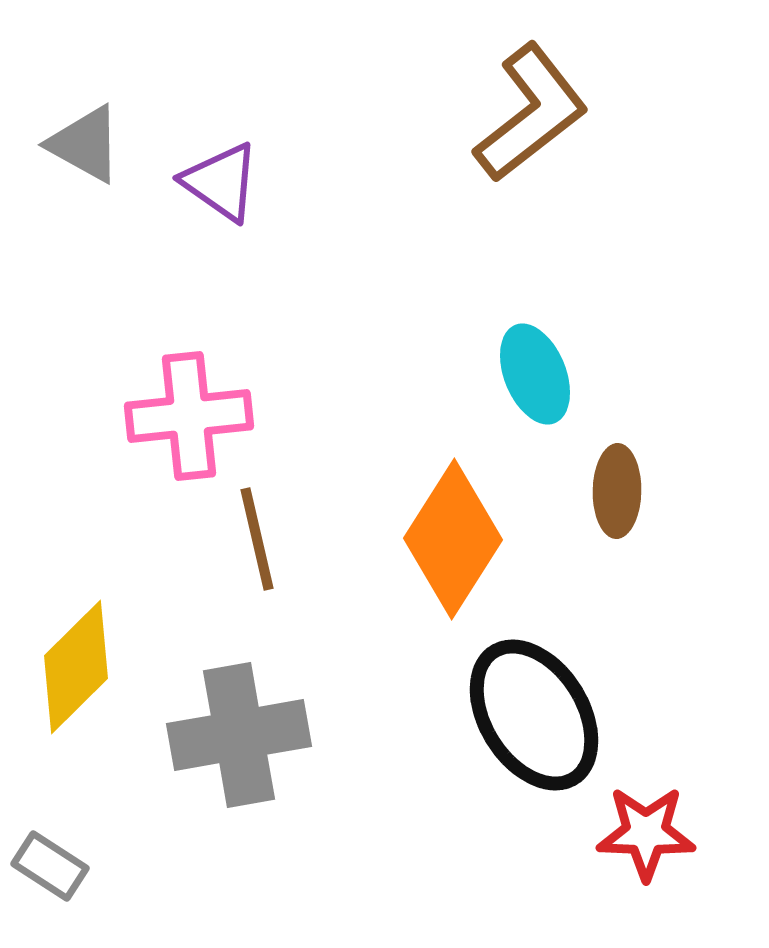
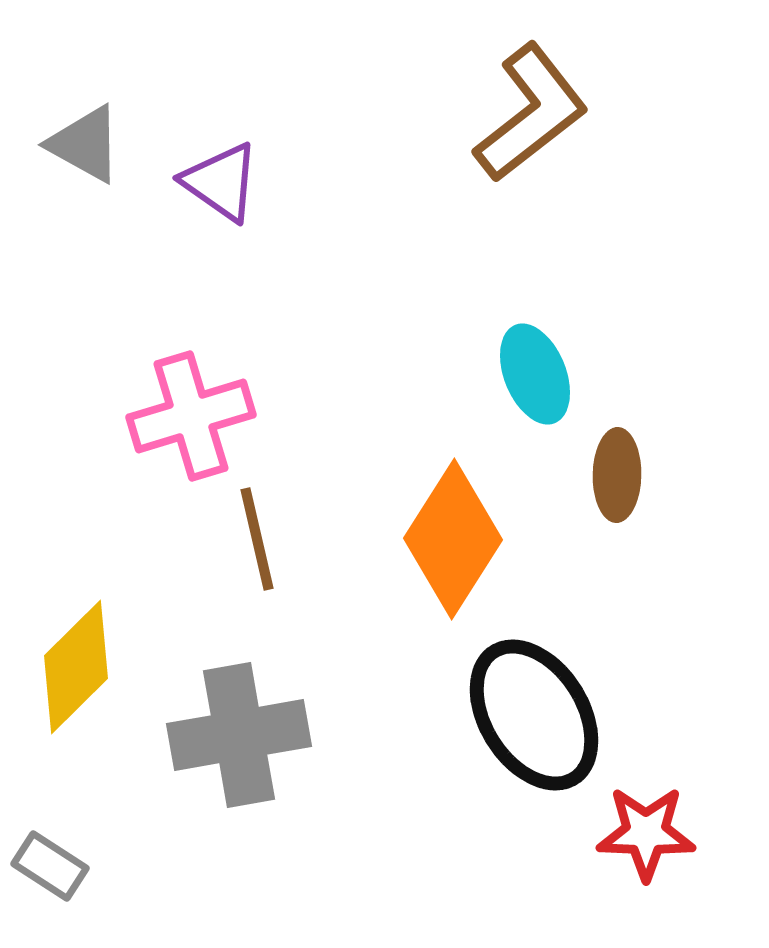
pink cross: moved 2 px right; rotated 11 degrees counterclockwise
brown ellipse: moved 16 px up
